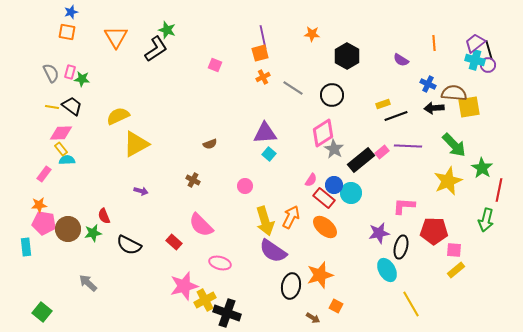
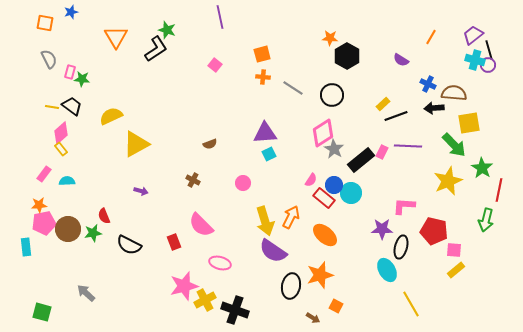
orange square at (67, 32): moved 22 px left, 9 px up
orange star at (312, 34): moved 18 px right, 4 px down
purple line at (263, 37): moved 43 px left, 20 px up
orange line at (434, 43): moved 3 px left, 6 px up; rotated 35 degrees clockwise
purple trapezoid at (475, 43): moved 2 px left, 8 px up
orange square at (260, 53): moved 2 px right, 1 px down
pink square at (215, 65): rotated 16 degrees clockwise
gray semicircle at (51, 73): moved 2 px left, 14 px up
orange cross at (263, 77): rotated 32 degrees clockwise
yellow rectangle at (383, 104): rotated 24 degrees counterclockwise
yellow square at (469, 107): moved 16 px down
yellow semicircle at (118, 116): moved 7 px left
pink diamond at (61, 133): rotated 40 degrees counterclockwise
pink rectangle at (382, 152): rotated 24 degrees counterclockwise
cyan square at (269, 154): rotated 24 degrees clockwise
cyan semicircle at (67, 160): moved 21 px down
pink circle at (245, 186): moved 2 px left, 3 px up
pink pentagon at (44, 223): rotated 20 degrees counterclockwise
orange ellipse at (325, 227): moved 8 px down
red pentagon at (434, 231): rotated 12 degrees clockwise
purple star at (379, 233): moved 3 px right, 4 px up; rotated 10 degrees clockwise
red rectangle at (174, 242): rotated 28 degrees clockwise
gray arrow at (88, 283): moved 2 px left, 10 px down
green square at (42, 312): rotated 24 degrees counterclockwise
black cross at (227, 313): moved 8 px right, 3 px up
